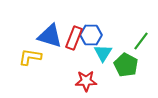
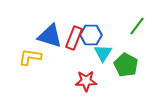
green line: moved 4 px left, 15 px up
